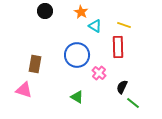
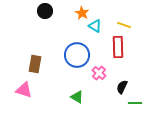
orange star: moved 1 px right, 1 px down
green line: moved 2 px right; rotated 40 degrees counterclockwise
